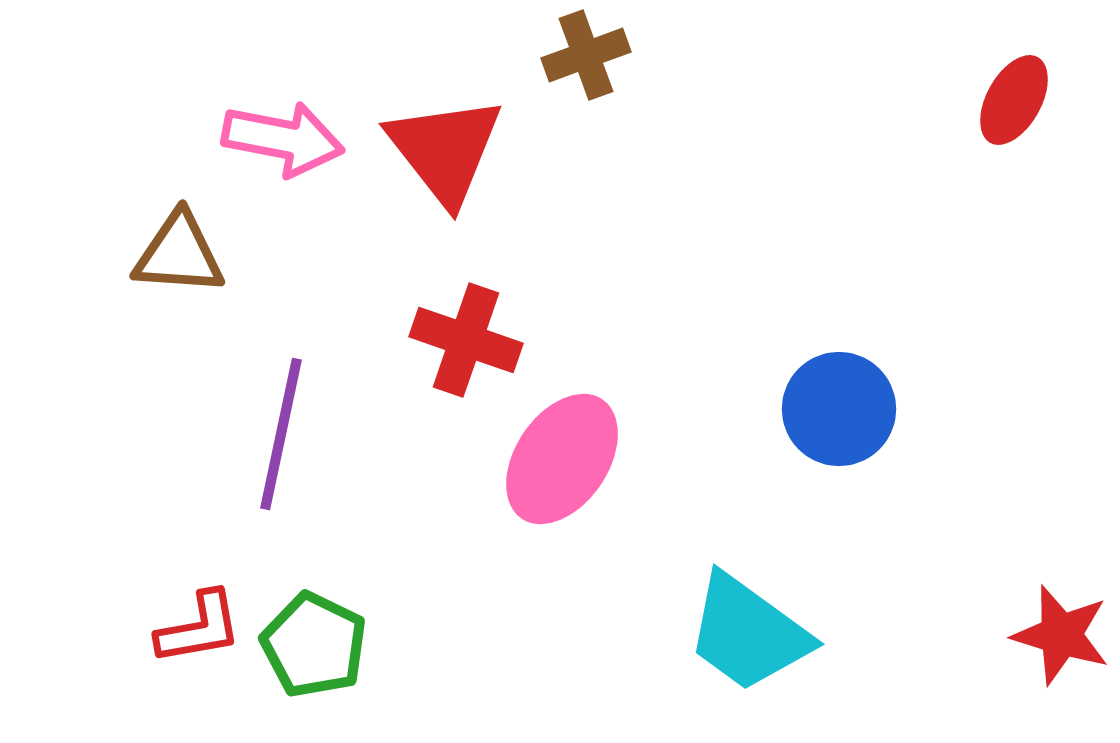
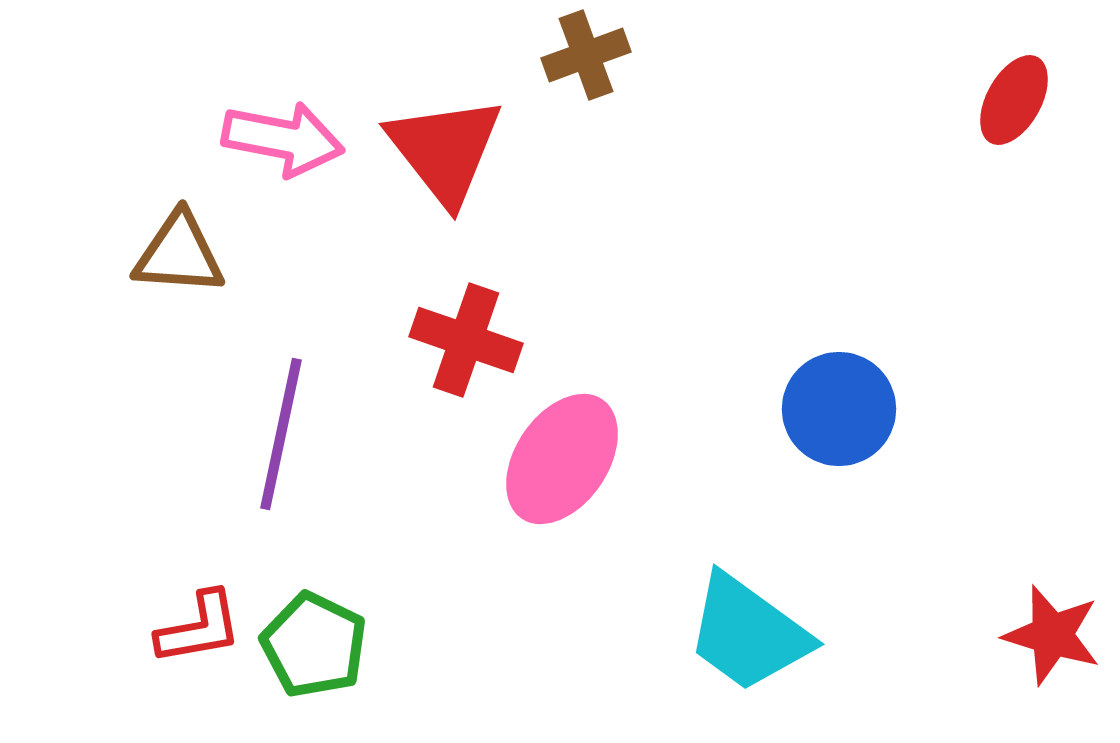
red star: moved 9 px left
